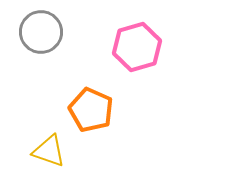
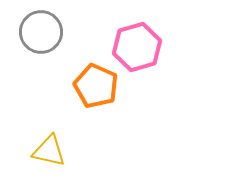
orange pentagon: moved 5 px right, 24 px up
yellow triangle: rotated 6 degrees counterclockwise
